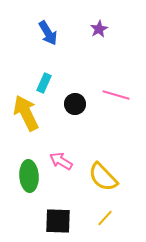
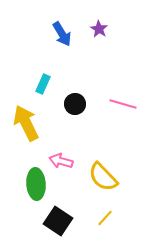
purple star: rotated 12 degrees counterclockwise
blue arrow: moved 14 px right, 1 px down
cyan rectangle: moved 1 px left, 1 px down
pink line: moved 7 px right, 9 px down
yellow arrow: moved 10 px down
pink arrow: rotated 15 degrees counterclockwise
green ellipse: moved 7 px right, 8 px down
black square: rotated 32 degrees clockwise
